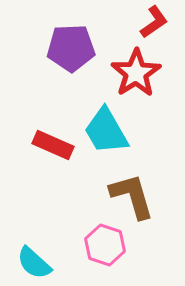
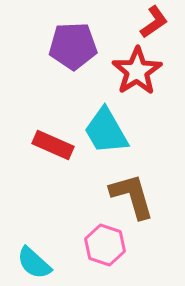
purple pentagon: moved 2 px right, 2 px up
red star: moved 1 px right, 2 px up
